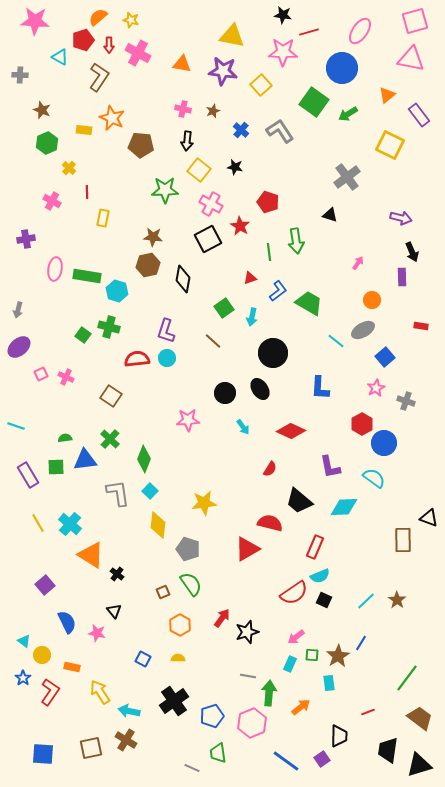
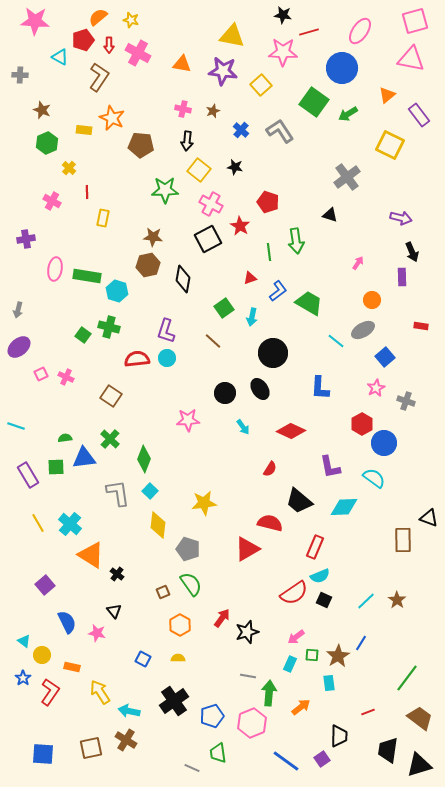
blue triangle at (85, 460): moved 1 px left, 2 px up
